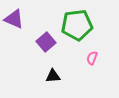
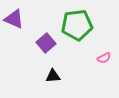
purple square: moved 1 px down
pink semicircle: moved 12 px right; rotated 136 degrees counterclockwise
